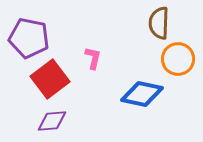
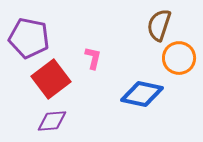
brown semicircle: moved 2 px down; rotated 16 degrees clockwise
orange circle: moved 1 px right, 1 px up
red square: moved 1 px right
